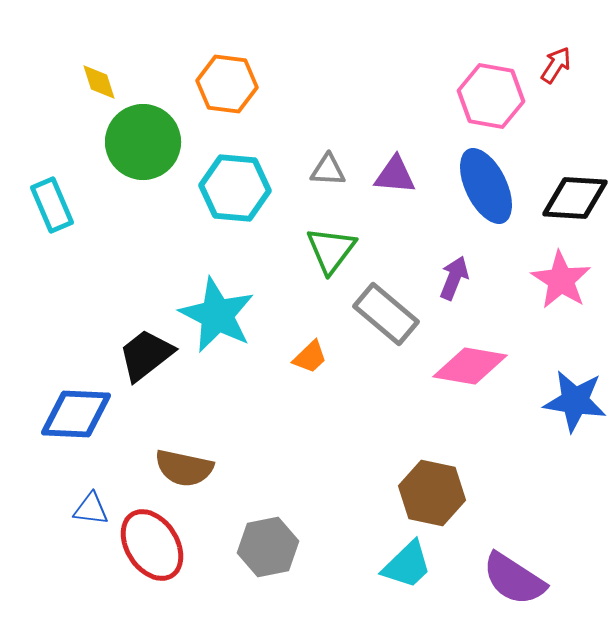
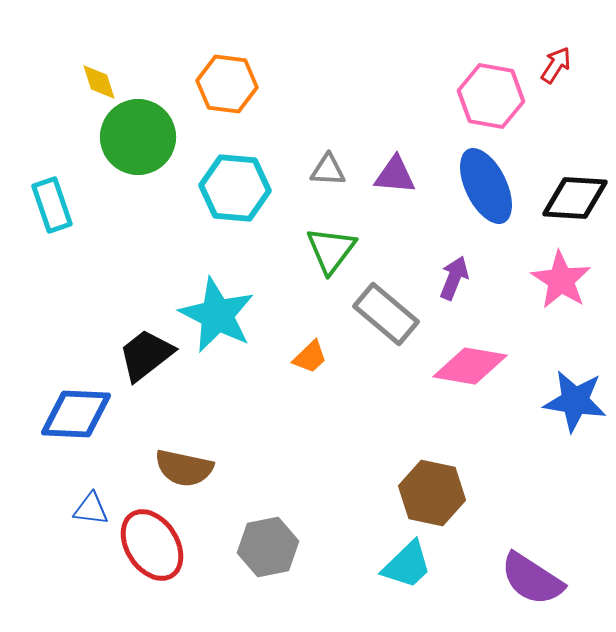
green circle: moved 5 px left, 5 px up
cyan rectangle: rotated 4 degrees clockwise
purple semicircle: moved 18 px right
